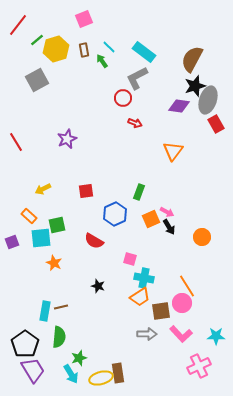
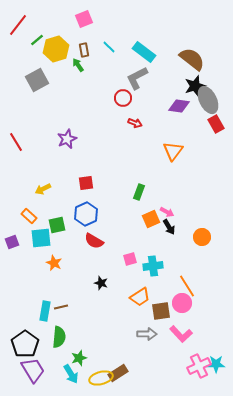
brown semicircle at (192, 59): rotated 100 degrees clockwise
green arrow at (102, 61): moved 24 px left, 4 px down
gray ellipse at (208, 100): rotated 44 degrees counterclockwise
red square at (86, 191): moved 8 px up
blue hexagon at (115, 214): moved 29 px left
pink square at (130, 259): rotated 32 degrees counterclockwise
cyan cross at (144, 278): moved 9 px right, 12 px up; rotated 18 degrees counterclockwise
black star at (98, 286): moved 3 px right, 3 px up
cyan star at (216, 336): moved 28 px down
brown rectangle at (118, 373): rotated 66 degrees clockwise
